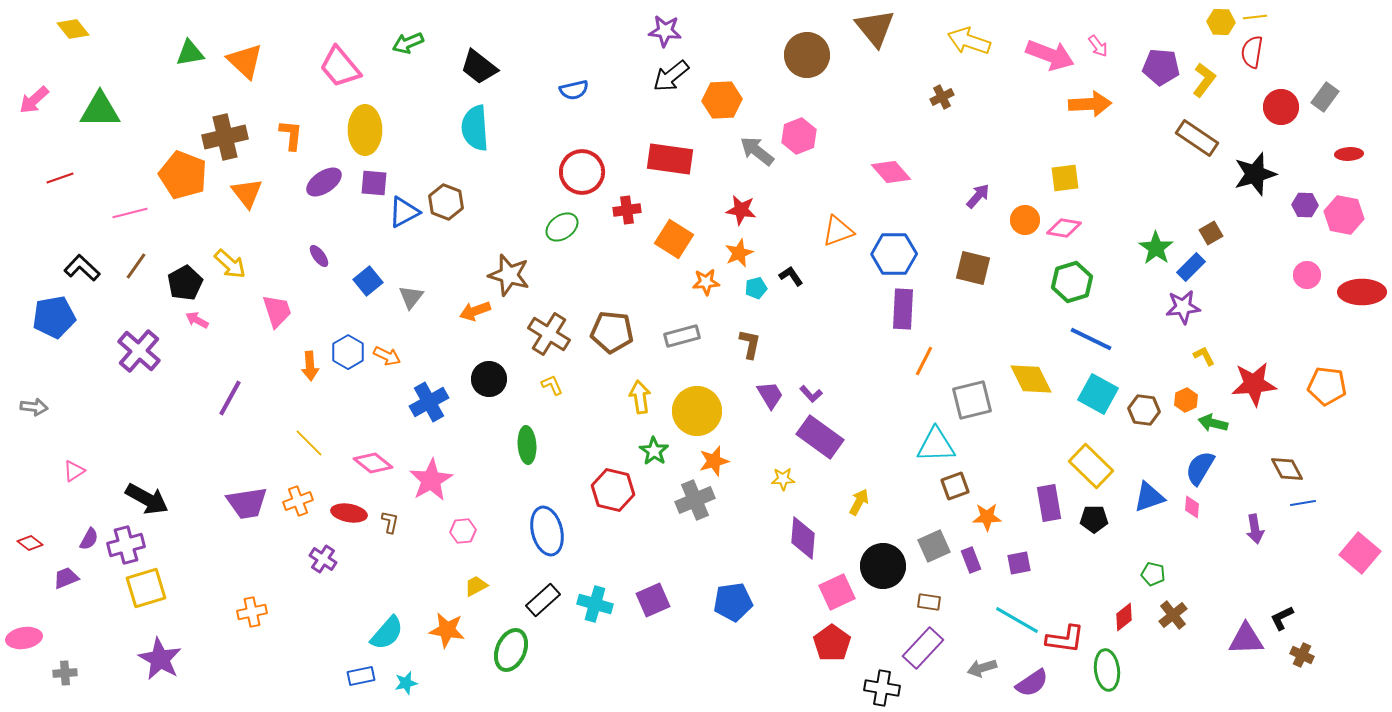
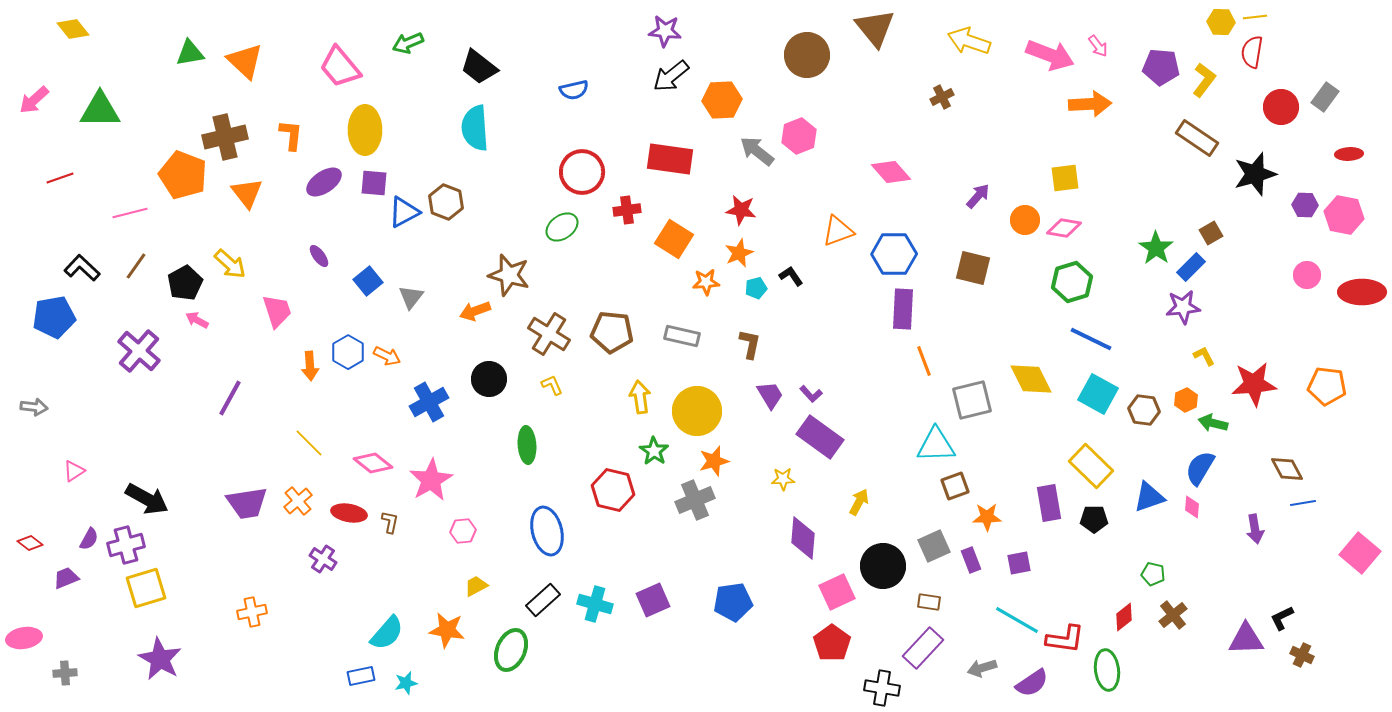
gray rectangle at (682, 336): rotated 28 degrees clockwise
orange line at (924, 361): rotated 48 degrees counterclockwise
orange cross at (298, 501): rotated 20 degrees counterclockwise
